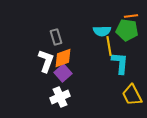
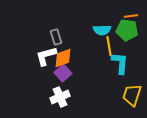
cyan semicircle: moved 1 px up
white L-shape: moved 5 px up; rotated 125 degrees counterclockwise
yellow trapezoid: rotated 45 degrees clockwise
